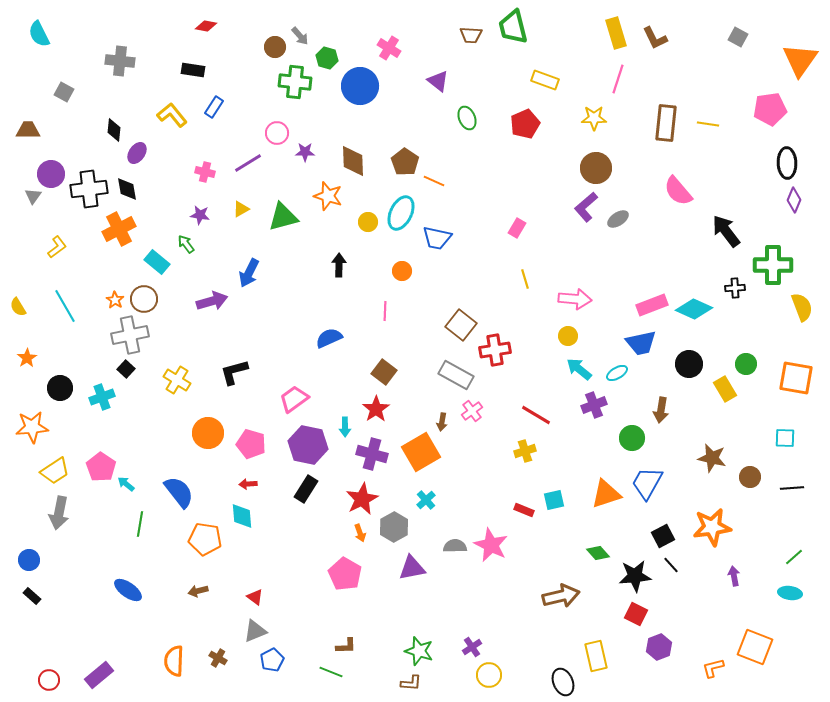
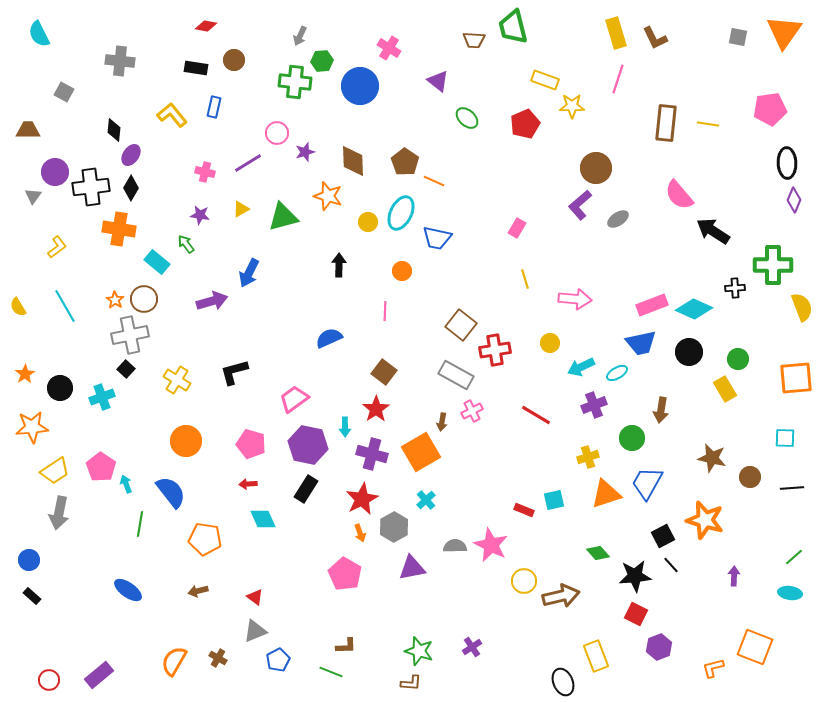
brown trapezoid at (471, 35): moved 3 px right, 5 px down
gray arrow at (300, 36): rotated 66 degrees clockwise
gray square at (738, 37): rotated 18 degrees counterclockwise
brown circle at (275, 47): moved 41 px left, 13 px down
green hexagon at (327, 58): moved 5 px left, 3 px down; rotated 20 degrees counterclockwise
orange triangle at (800, 60): moved 16 px left, 28 px up
black rectangle at (193, 70): moved 3 px right, 2 px up
blue rectangle at (214, 107): rotated 20 degrees counterclockwise
green ellipse at (467, 118): rotated 25 degrees counterclockwise
yellow star at (594, 118): moved 22 px left, 12 px up
purple star at (305, 152): rotated 18 degrees counterclockwise
purple ellipse at (137, 153): moved 6 px left, 2 px down
purple circle at (51, 174): moved 4 px right, 2 px up
black cross at (89, 189): moved 2 px right, 2 px up
black diamond at (127, 189): moved 4 px right, 1 px up; rotated 40 degrees clockwise
pink semicircle at (678, 191): moved 1 px right, 4 px down
purple L-shape at (586, 207): moved 6 px left, 2 px up
orange cross at (119, 229): rotated 36 degrees clockwise
black arrow at (726, 231): moved 13 px left; rotated 20 degrees counterclockwise
yellow circle at (568, 336): moved 18 px left, 7 px down
orange star at (27, 358): moved 2 px left, 16 px down
black circle at (689, 364): moved 12 px up
green circle at (746, 364): moved 8 px left, 5 px up
cyan arrow at (579, 369): moved 2 px right, 2 px up; rotated 64 degrees counterclockwise
orange square at (796, 378): rotated 15 degrees counterclockwise
pink cross at (472, 411): rotated 10 degrees clockwise
orange circle at (208, 433): moved 22 px left, 8 px down
yellow cross at (525, 451): moved 63 px right, 6 px down
cyan arrow at (126, 484): rotated 30 degrees clockwise
blue semicircle at (179, 492): moved 8 px left
cyan diamond at (242, 516): moved 21 px right, 3 px down; rotated 20 degrees counterclockwise
orange star at (712, 527): moved 7 px left, 7 px up; rotated 24 degrees clockwise
purple arrow at (734, 576): rotated 12 degrees clockwise
yellow rectangle at (596, 656): rotated 8 degrees counterclockwise
blue pentagon at (272, 660): moved 6 px right
orange semicircle at (174, 661): rotated 28 degrees clockwise
yellow circle at (489, 675): moved 35 px right, 94 px up
